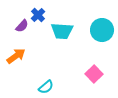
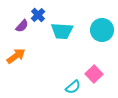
cyan semicircle: moved 27 px right
